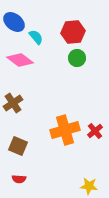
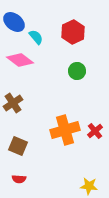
red hexagon: rotated 20 degrees counterclockwise
green circle: moved 13 px down
